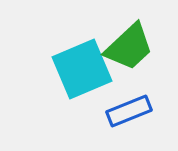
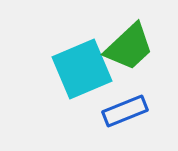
blue rectangle: moved 4 px left
